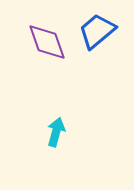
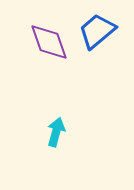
purple diamond: moved 2 px right
